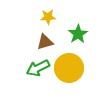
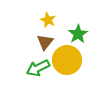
yellow star: moved 3 px down; rotated 28 degrees clockwise
brown triangle: rotated 36 degrees counterclockwise
yellow circle: moved 2 px left, 8 px up
